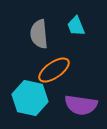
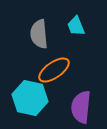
purple semicircle: moved 2 px down; rotated 88 degrees clockwise
